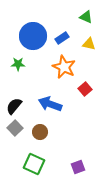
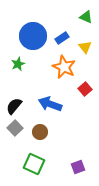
yellow triangle: moved 4 px left, 3 px down; rotated 40 degrees clockwise
green star: rotated 24 degrees counterclockwise
